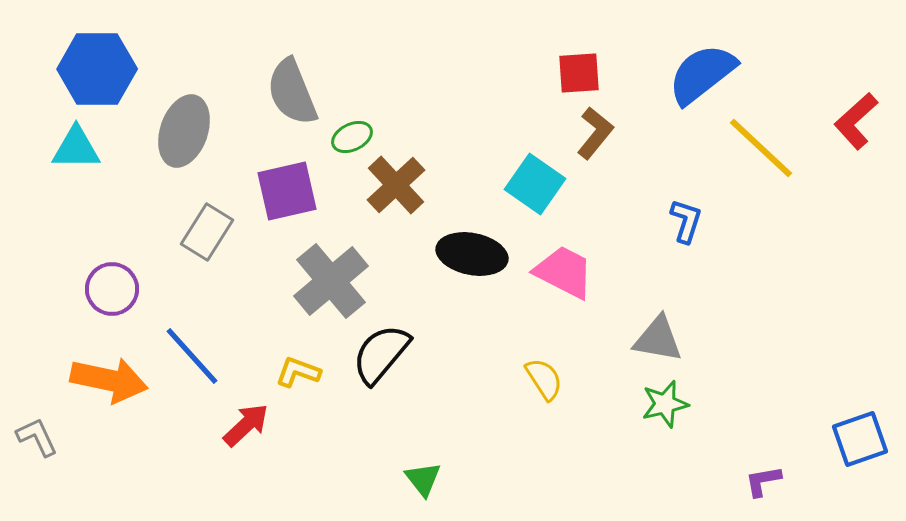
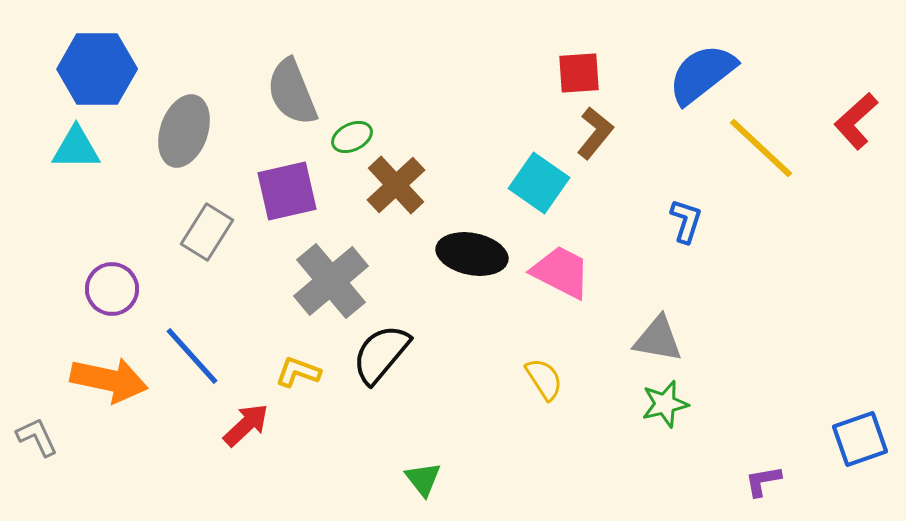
cyan square: moved 4 px right, 1 px up
pink trapezoid: moved 3 px left
